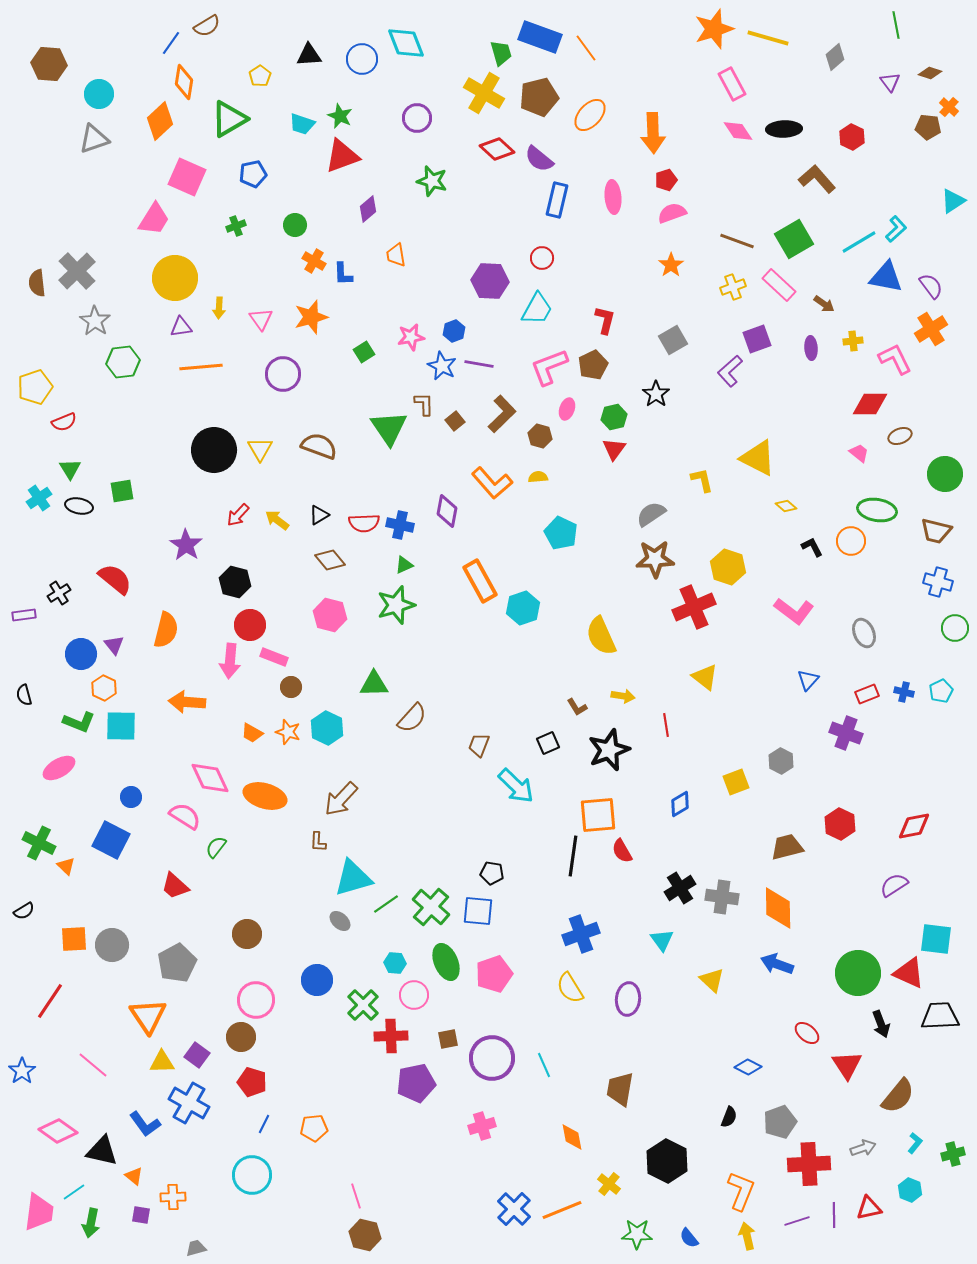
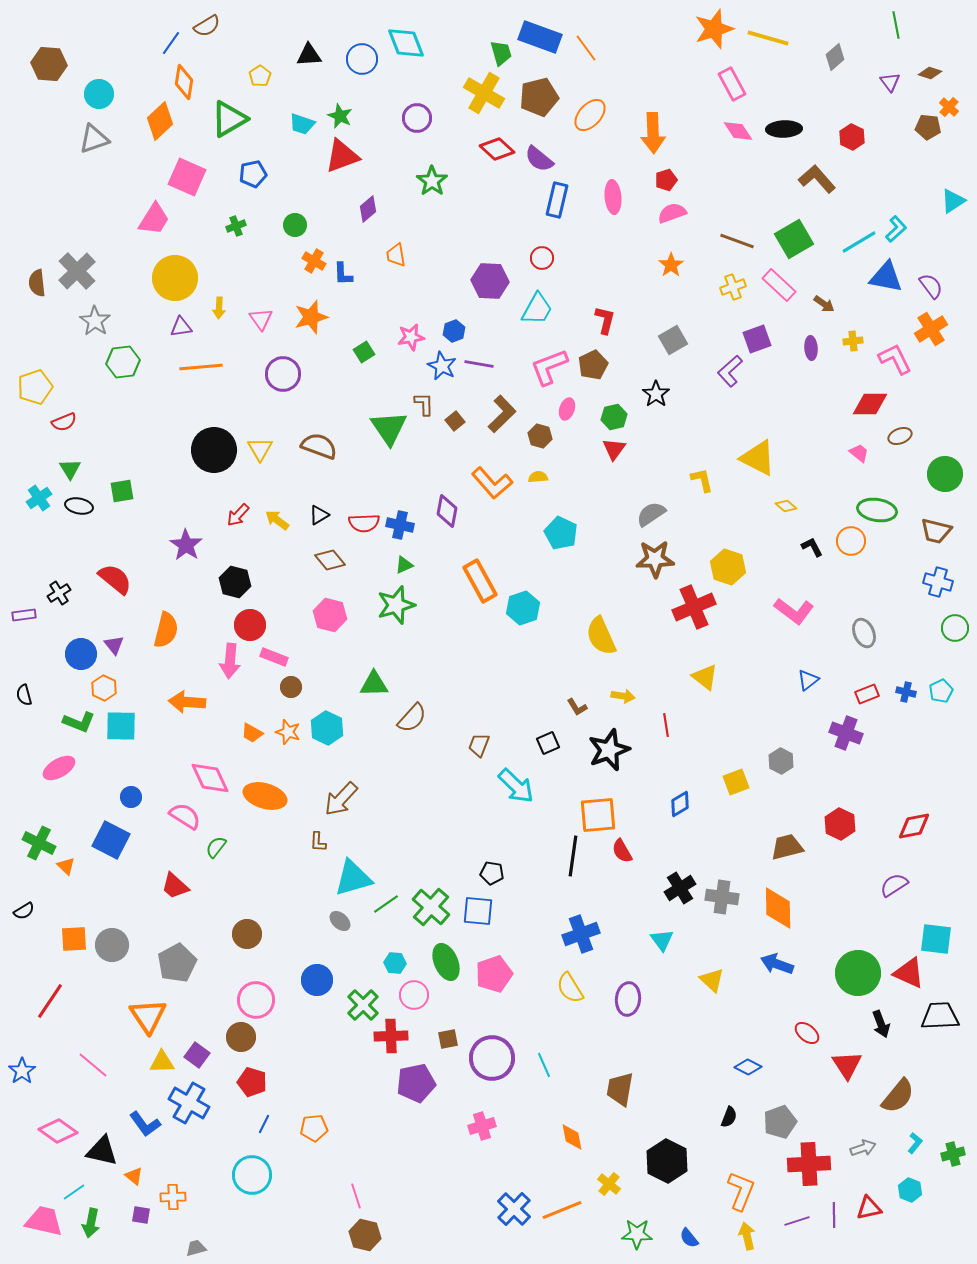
green star at (432, 181): rotated 20 degrees clockwise
blue triangle at (808, 680): rotated 10 degrees clockwise
blue cross at (904, 692): moved 2 px right
pink trapezoid at (39, 1212): moved 5 px right, 9 px down; rotated 84 degrees counterclockwise
